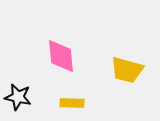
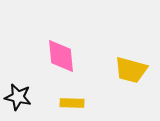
yellow trapezoid: moved 4 px right
